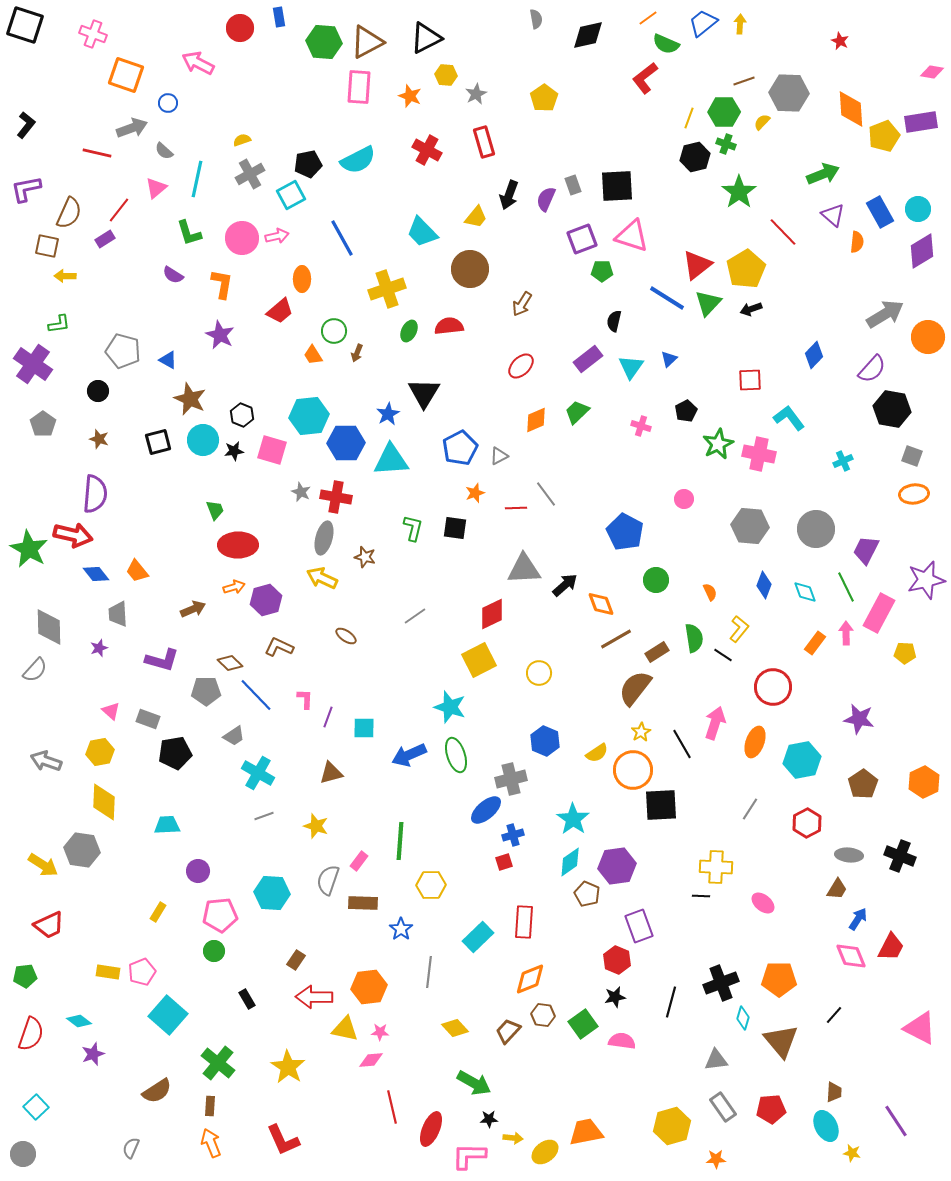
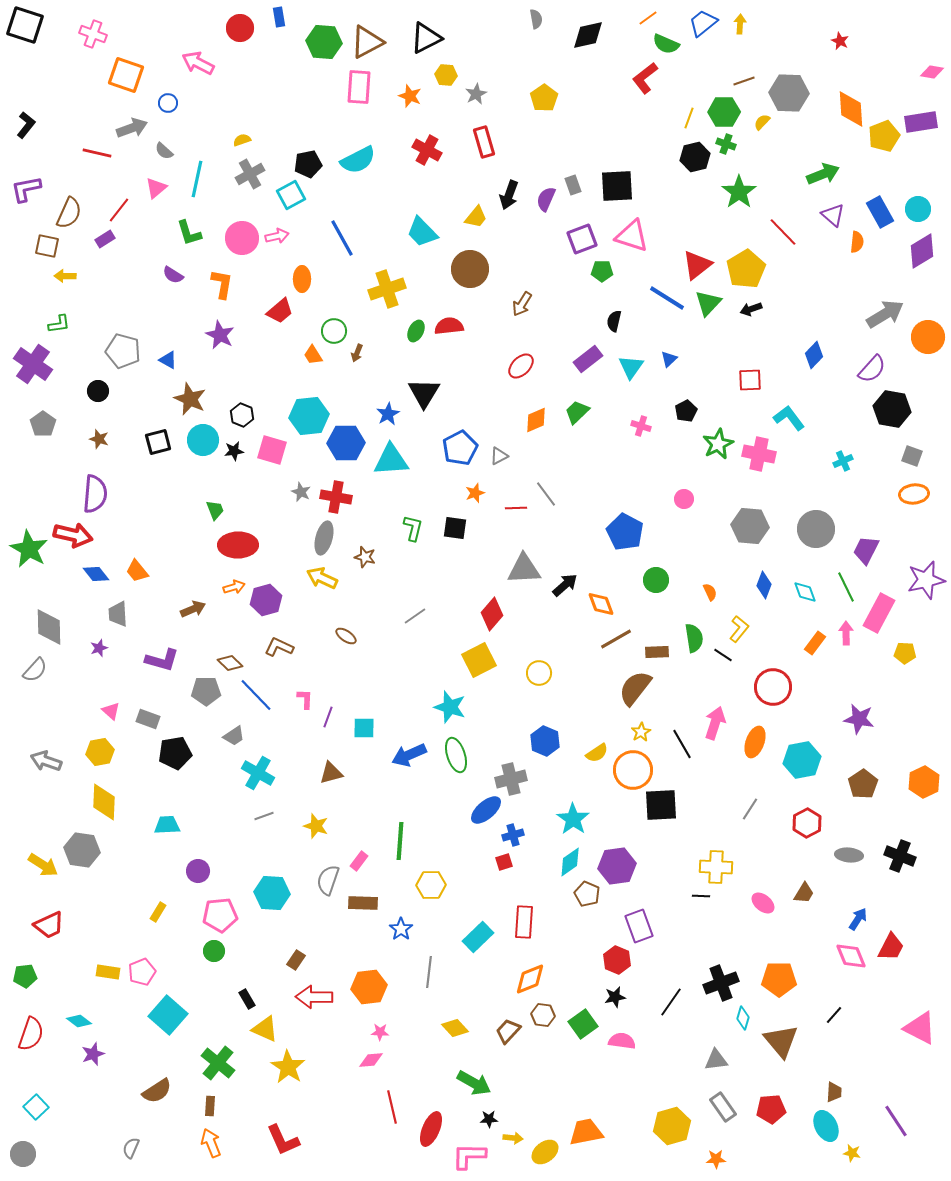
green ellipse at (409, 331): moved 7 px right
red diamond at (492, 614): rotated 24 degrees counterclockwise
brown rectangle at (657, 652): rotated 30 degrees clockwise
brown trapezoid at (837, 889): moved 33 px left, 4 px down
black line at (671, 1002): rotated 20 degrees clockwise
yellow triangle at (345, 1029): moved 80 px left; rotated 12 degrees clockwise
